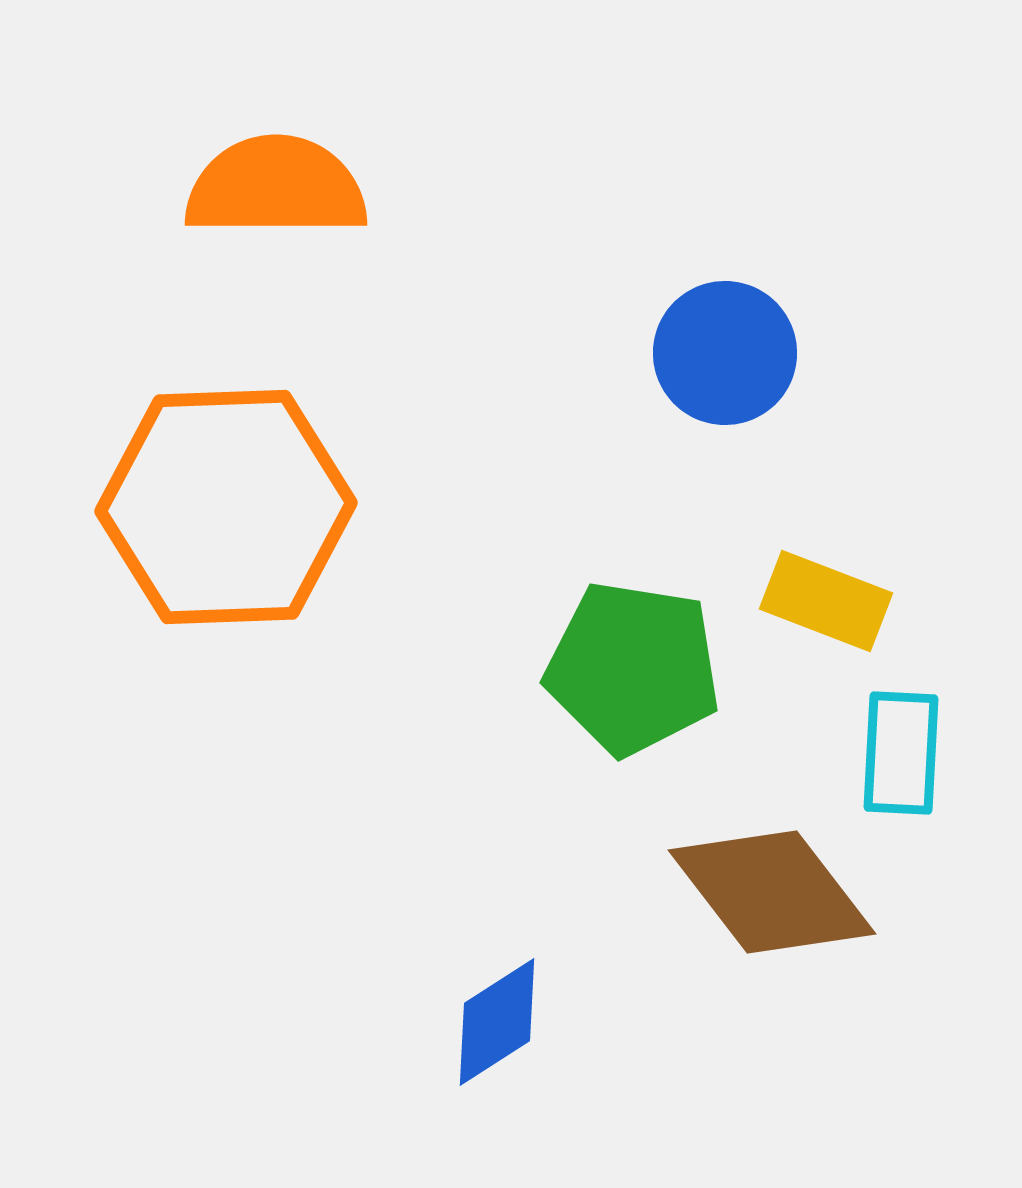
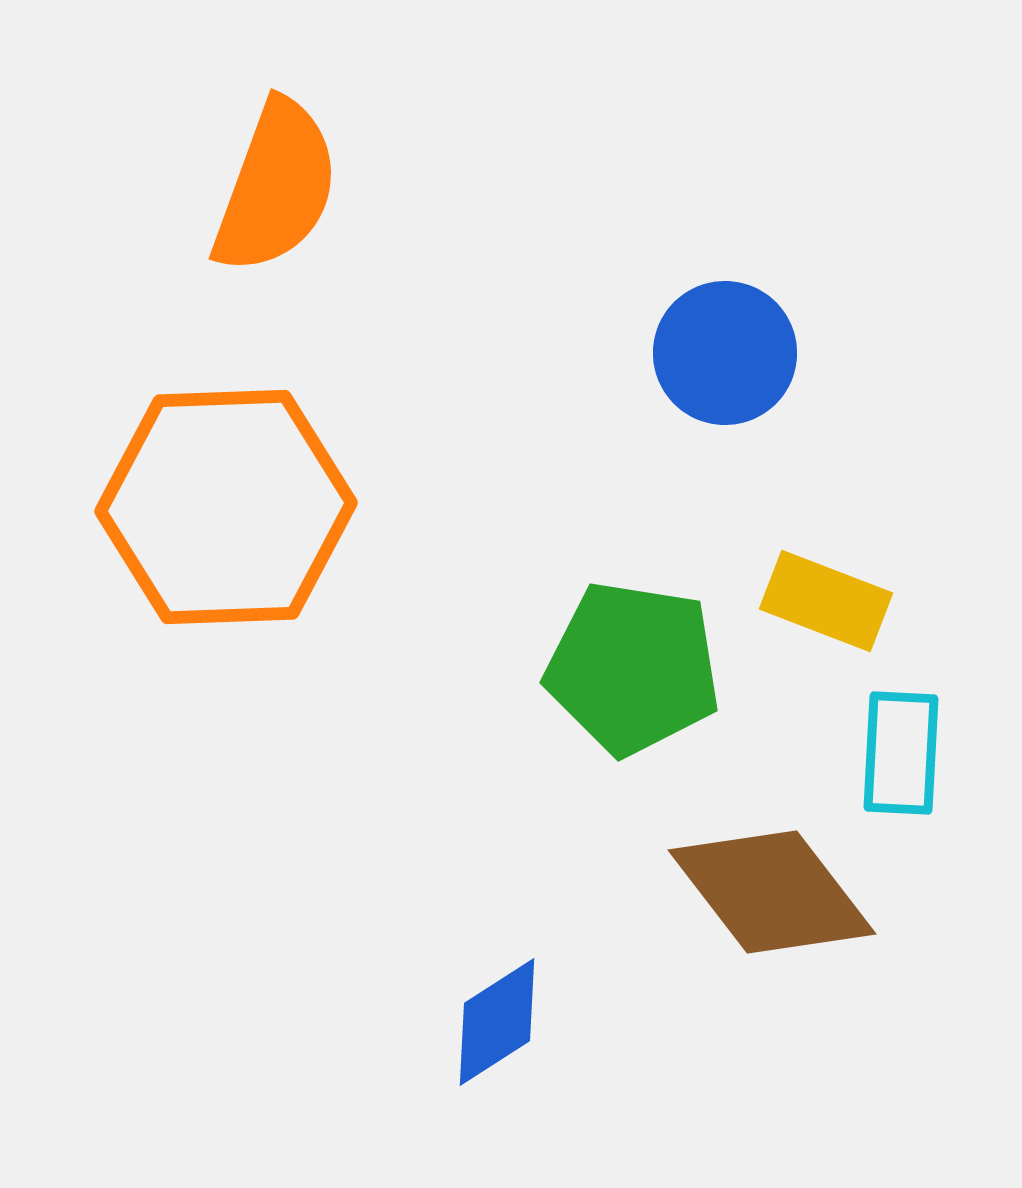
orange semicircle: rotated 110 degrees clockwise
